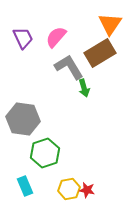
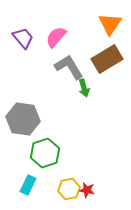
purple trapezoid: rotated 15 degrees counterclockwise
brown rectangle: moved 7 px right, 6 px down
cyan rectangle: moved 3 px right, 1 px up; rotated 48 degrees clockwise
